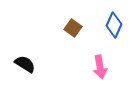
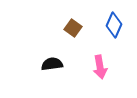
black semicircle: moved 27 px right; rotated 40 degrees counterclockwise
